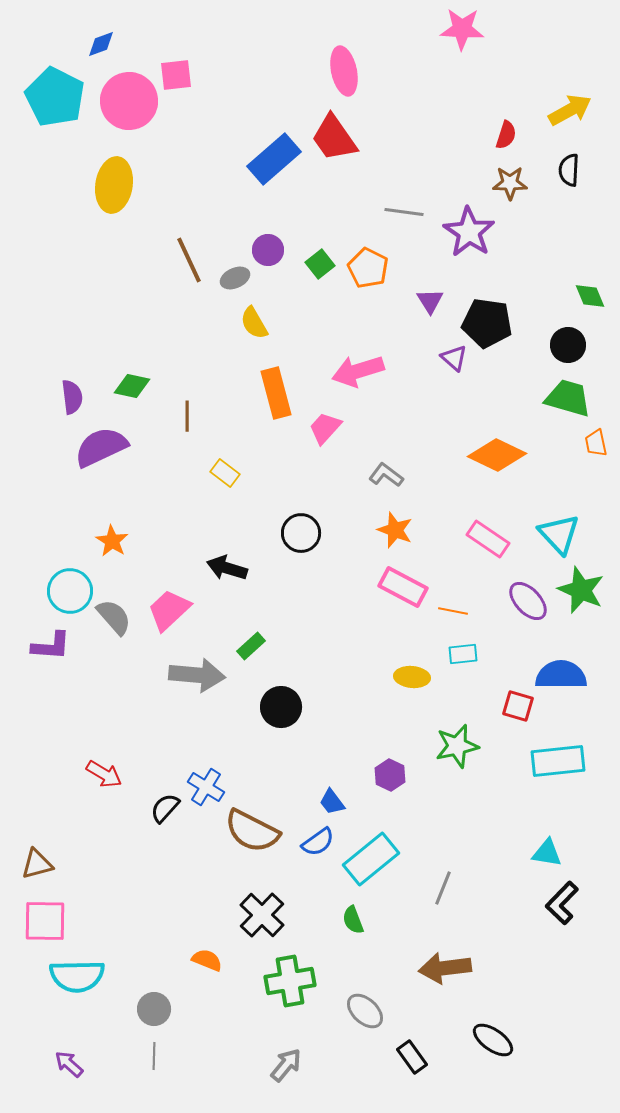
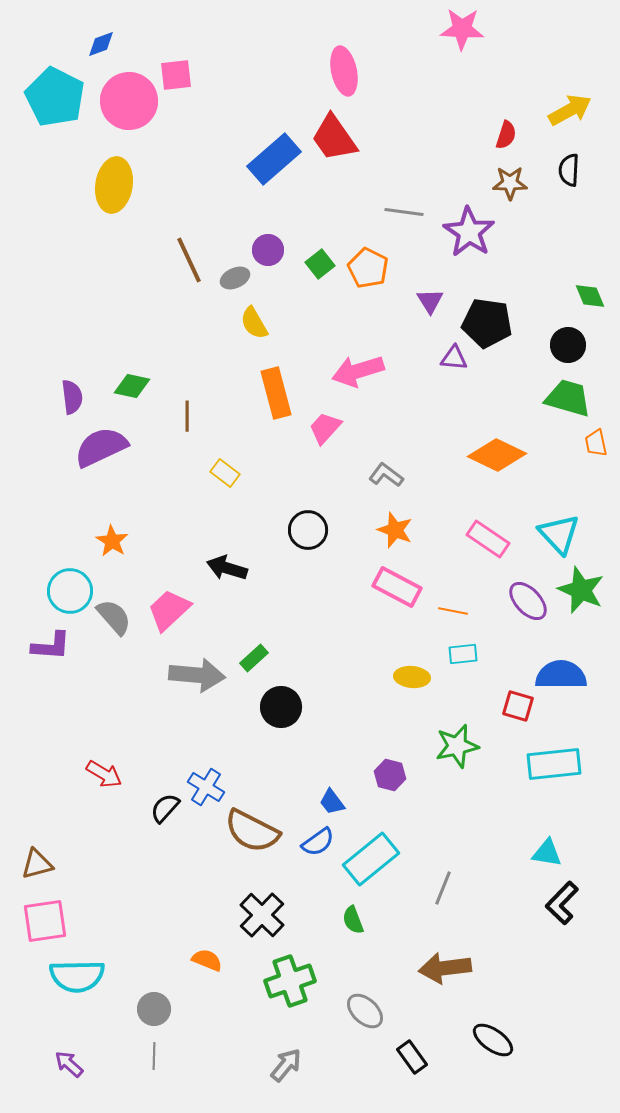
purple triangle at (454, 358): rotated 36 degrees counterclockwise
black circle at (301, 533): moved 7 px right, 3 px up
pink rectangle at (403, 587): moved 6 px left
green rectangle at (251, 646): moved 3 px right, 12 px down
cyan rectangle at (558, 761): moved 4 px left, 3 px down
purple hexagon at (390, 775): rotated 12 degrees counterclockwise
pink square at (45, 921): rotated 9 degrees counterclockwise
green cross at (290, 981): rotated 9 degrees counterclockwise
